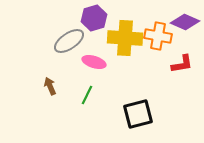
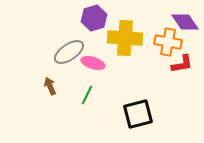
purple diamond: rotated 32 degrees clockwise
orange cross: moved 10 px right, 6 px down
gray ellipse: moved 11 px down
pink ellipse: moved 1 px left, 1 px down
